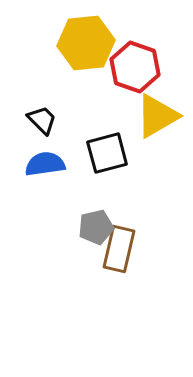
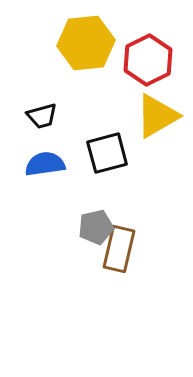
red hexagon: moved 13 px right, 7 px up; rotated 15 degrees clockwise
black trapezoid: moved 4 px up; rotated 120 degrees clockwise
